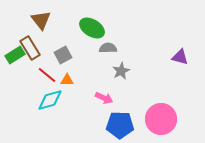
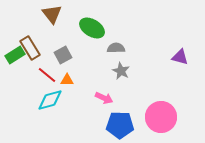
brown triangle: moved 11 px right, 6 px up
gray semicircle: moved 8 px right
gray star: rotated 18 degrees counterclockwise
pink circle: moved 2 px up
